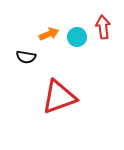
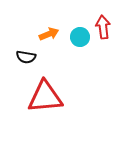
cyan circle: moved 3 px right
red triangle: moved 14 px left; rotated 15 degrees clockwise
